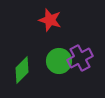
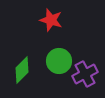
red star: moved 1 px right
purple cross: moved 5 px right, 16 px down
